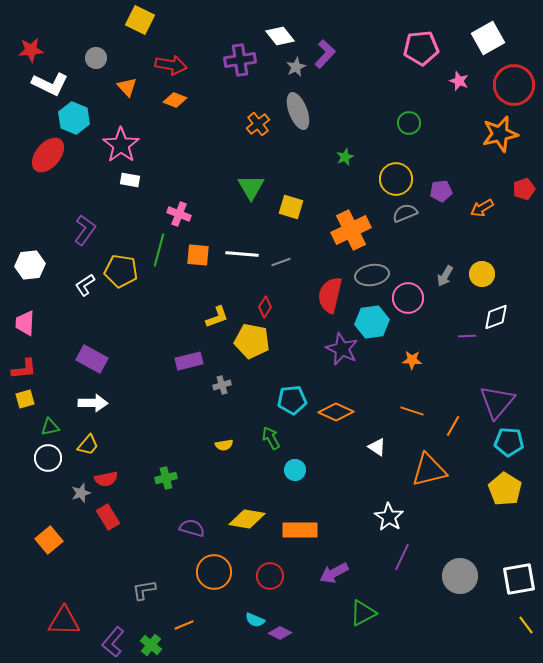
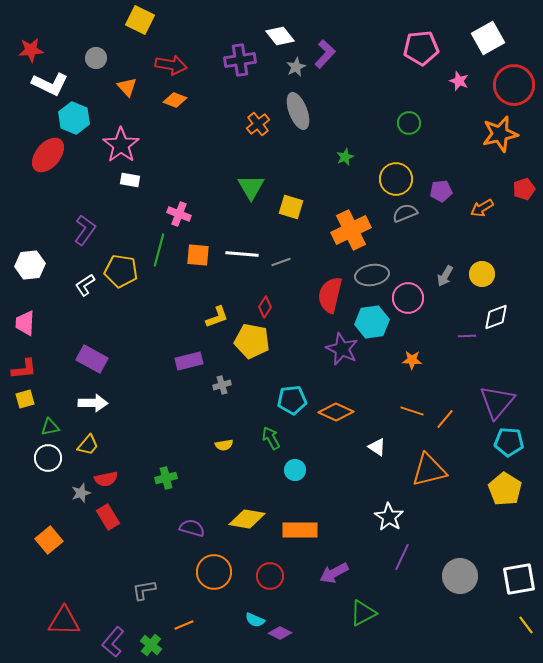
orange line at (453, 426): moved 8 px left, 7 px up; rotated 10 degrees clockwise
